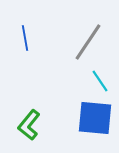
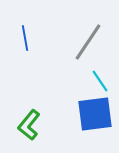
blue square: moved 4 px up; rotated 12 degrees counterclockwise
